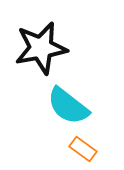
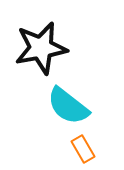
orange rectangle: rotated 24 degrees clockwise
